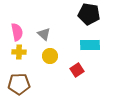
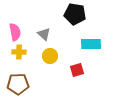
black pentagon: moved 14 px left
pink semicircle: moved 2 px left
cyan rectangle: moved 1 px right, 1 px up
red square: rotated 16 degrees clockwise
brown pentagon: moved 1 px left
